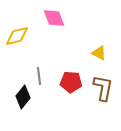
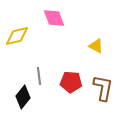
yellow triangle: moved 3 px left, 7 px up
